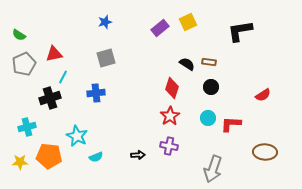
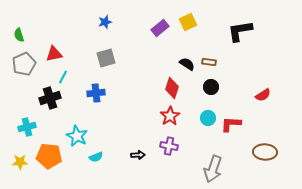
green semicircle: rotated 40 degrees clockwise
